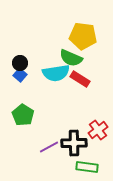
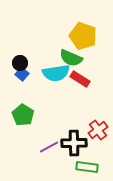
yellow pentagon: rotated 12 degrees clockwise
blue square: moved 2 px right, 1 px up
